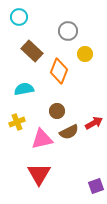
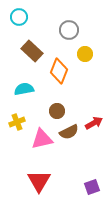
gray circle: moved 1 px right, 1 px up
red triangle: moved 7 px down
purple square: moved 4 px left, 1 px down
